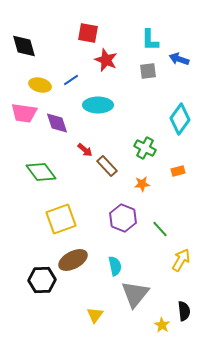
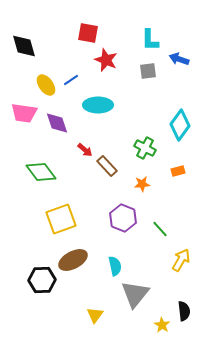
yellow ellipse: moved 6 px right; rotated 40 degrees clockwise
cyan diamond: moved 6 px down
